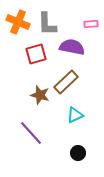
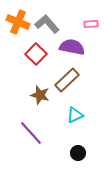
gray L-shape: rotated 140 degrees clockwise
red square: rotated 30 degrees counterclockwise
brown rectangle: moved 1 px right, 2 px up
